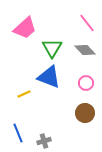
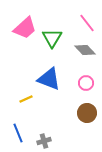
green triangle: moved 10 px up
blue triangle: moved 2 px down
yellow line: moved 2 px right, 5 px down
brown circle: moved 2 px right
